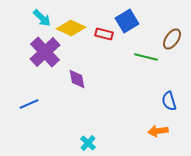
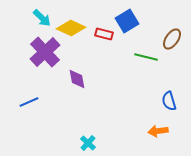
blue line: moved 2 px up
